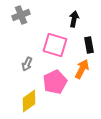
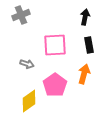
black arrow: moved 11 px right, 2 px up
pink square: rotated 20 degrees counterclockwise
gray arrow: rotated 96 degrees counterclockwise
orange arrow: moved 2 px right, 5 px down; rotated 12 degrees counterclockwise
pink pentagon: moved 3 px down; rotated 10 degrees counterclockwise
